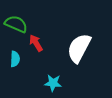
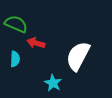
red arrow: rotated 42 degrees counterclockwise
white semicircle: moved 1 px left, 8 px down
cyan star: rotated 24 degrees clockwise
